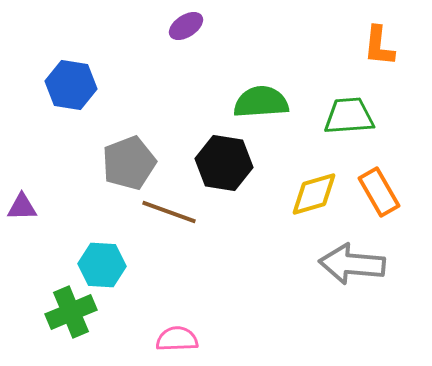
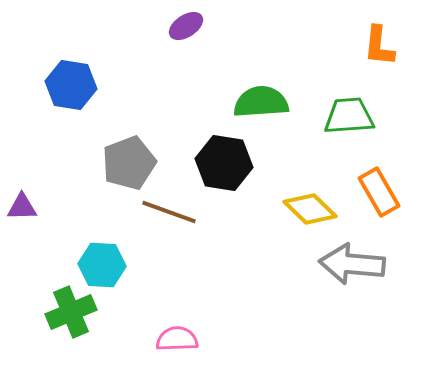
yellow diamond: moved 4 px left, 15 px down; rotated 60 degrees clockwise
